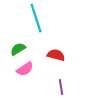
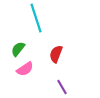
green semicircle: rotated 21 degrees counterclockwise
red semicircle: moved 1 px up; rotated 84 degrees counterclockwise
purple line: moved 1 px right; rotated 21 degrees counterclockwise
